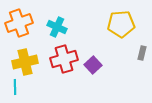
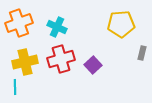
red cross: moved 3 px left
